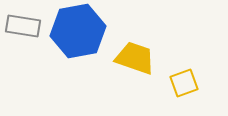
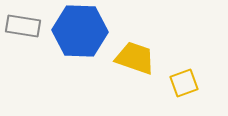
blue hexagon: moved 2 px right; rotated 12 degrees clockwise
